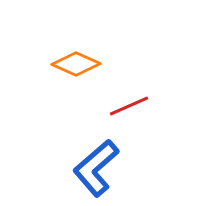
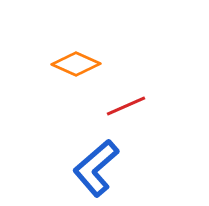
red line: moved 3 px left
